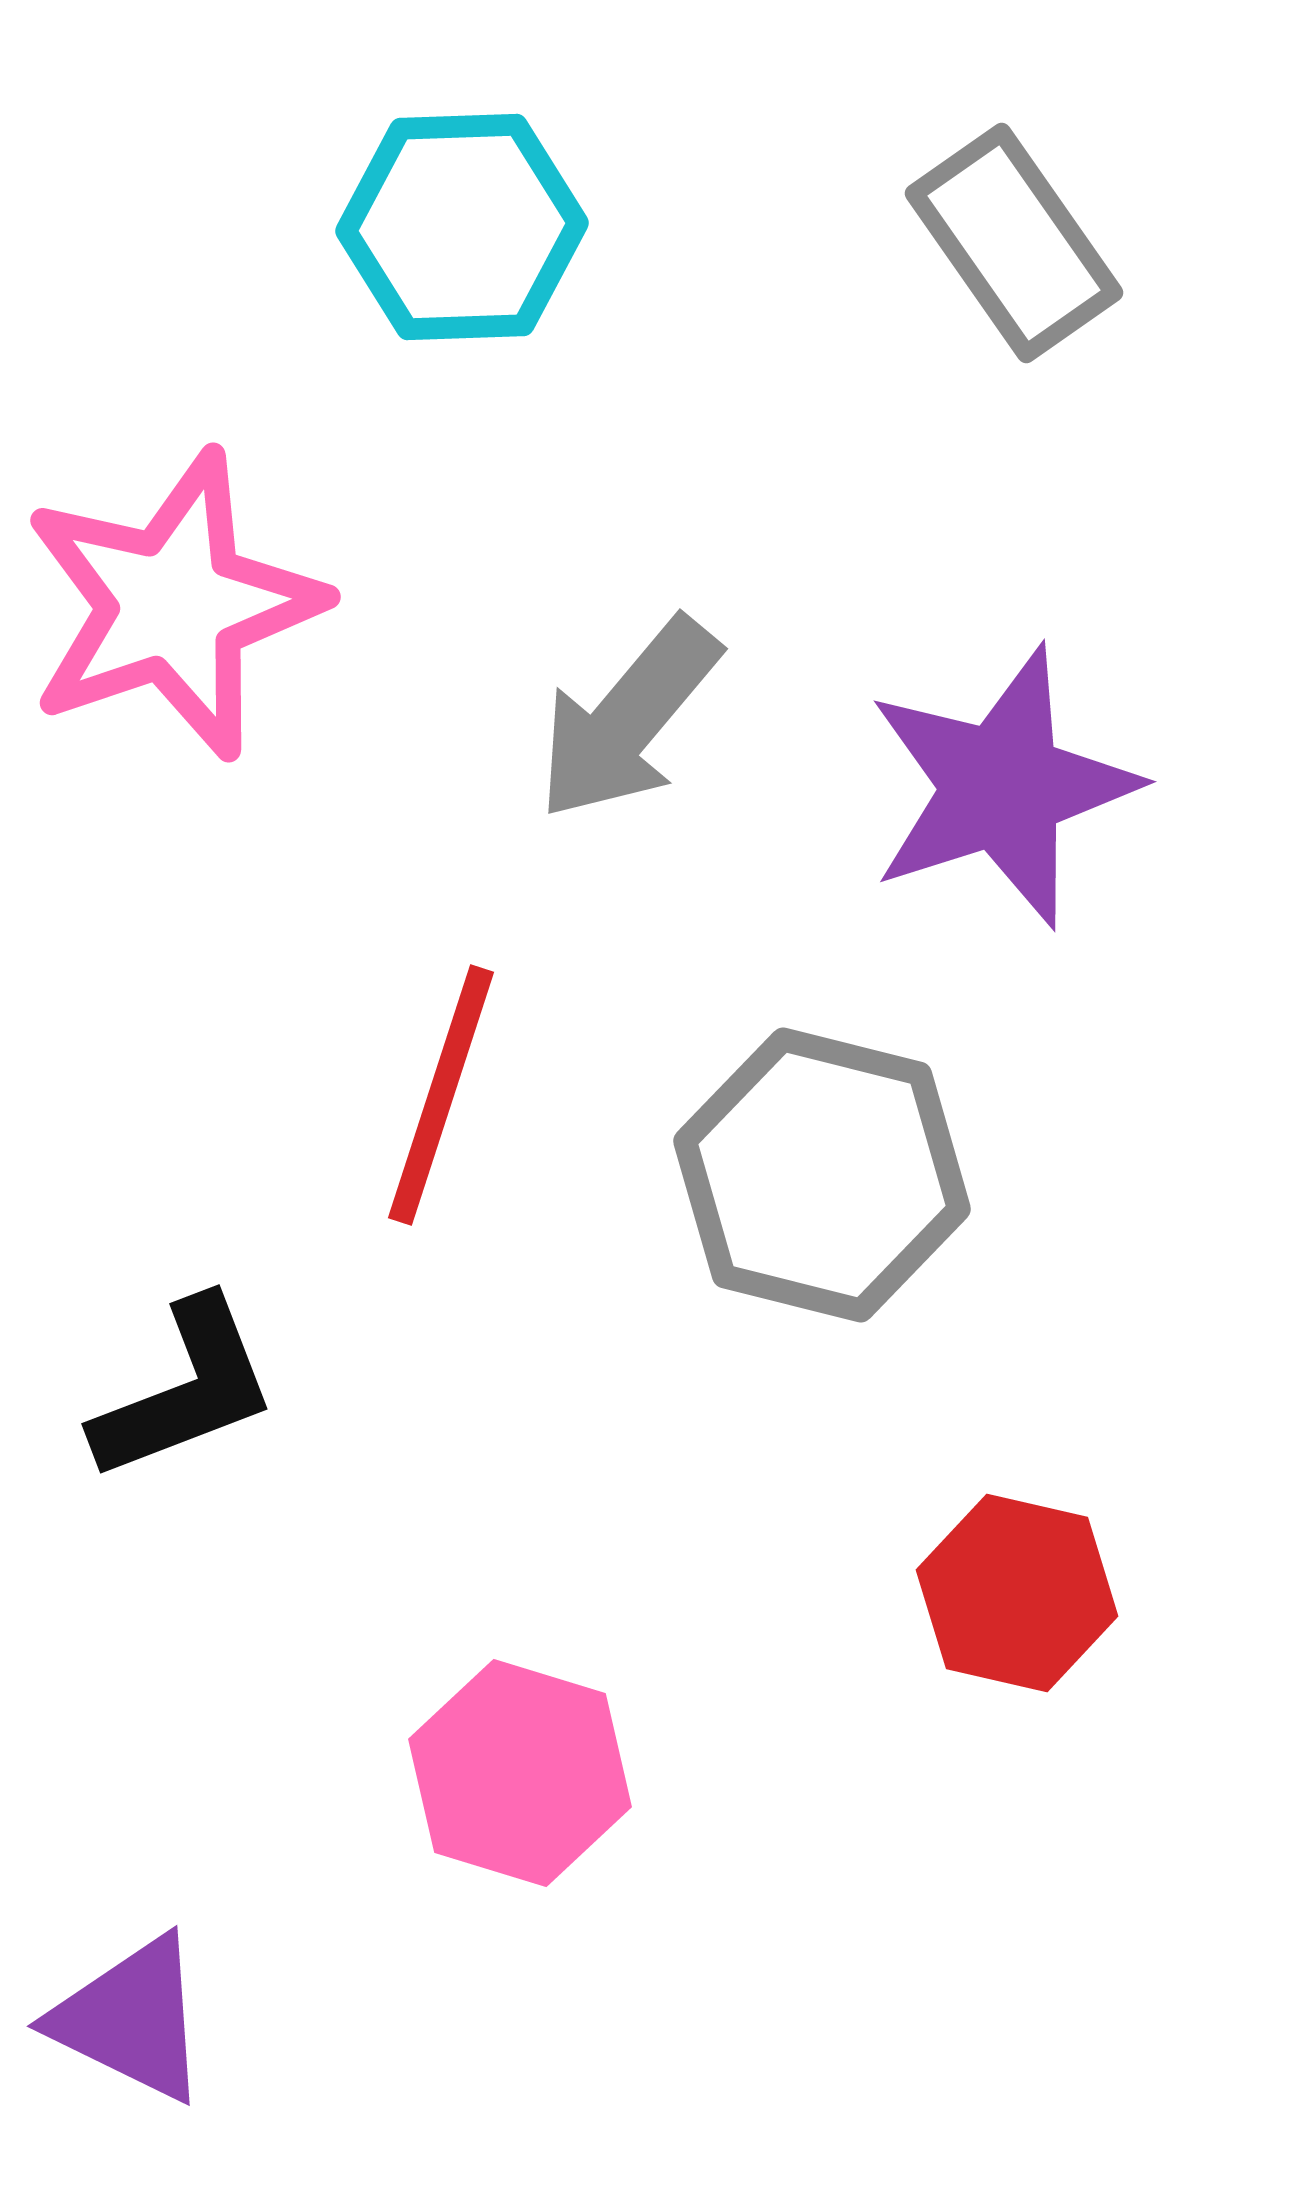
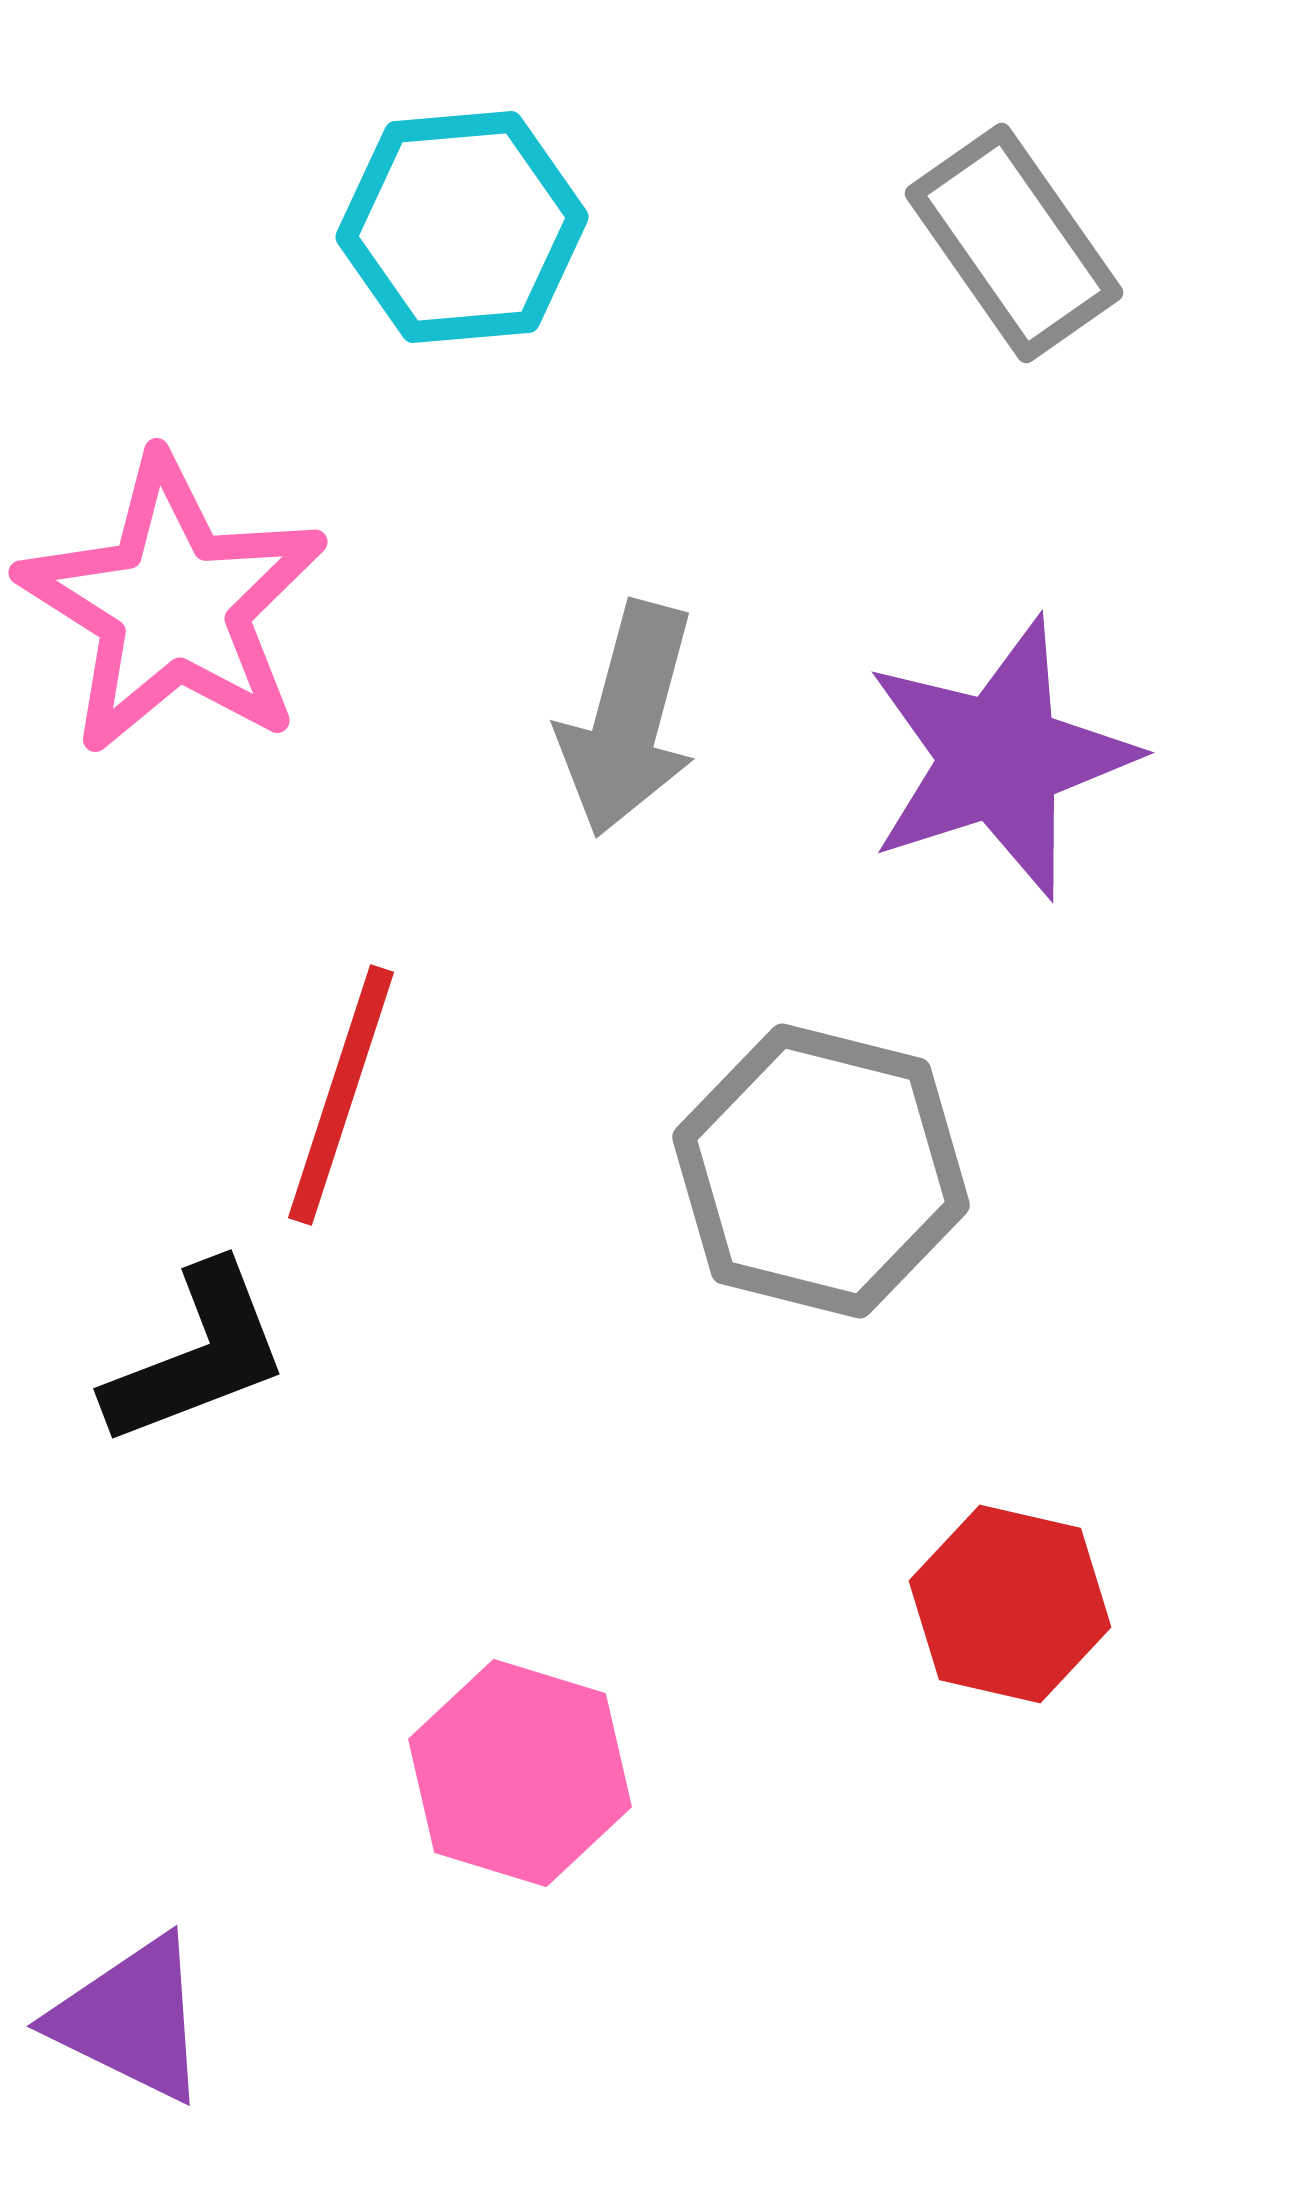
cyan hexagon: rotated 3 degrees counterclockwise
pink star: rotated 21 degrees counterclockwise
gray arrow: rotated 25 degrees counterclockwise
purple star: moved 2 px left, 29 px up
red line: moved 100 px left
gray hexagon: moved 1 px left, 4 px up
black L-shape: moved 12 px right, 35 px up
red hexagon: moved 7 px left, 11 px down
